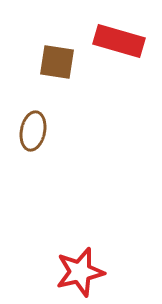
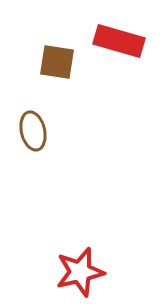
brown ellipse: rotated 24 degrees counterclockwise
